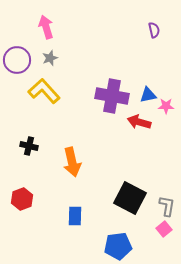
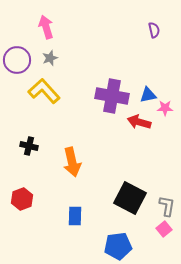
pink star: moved 1 px left, 2 px down
